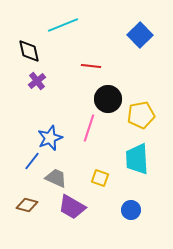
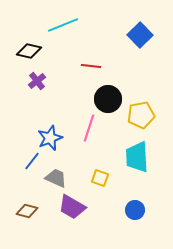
black diamond: rotated 65 degrees counterclockwise
cyan trapezoid: moved 2 px up
brown diamond: moved 6 px down
blue circle: moved 4 px right
